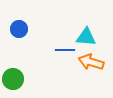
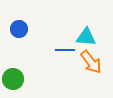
orange arrow: rotated 145 degrees counterclockwise
